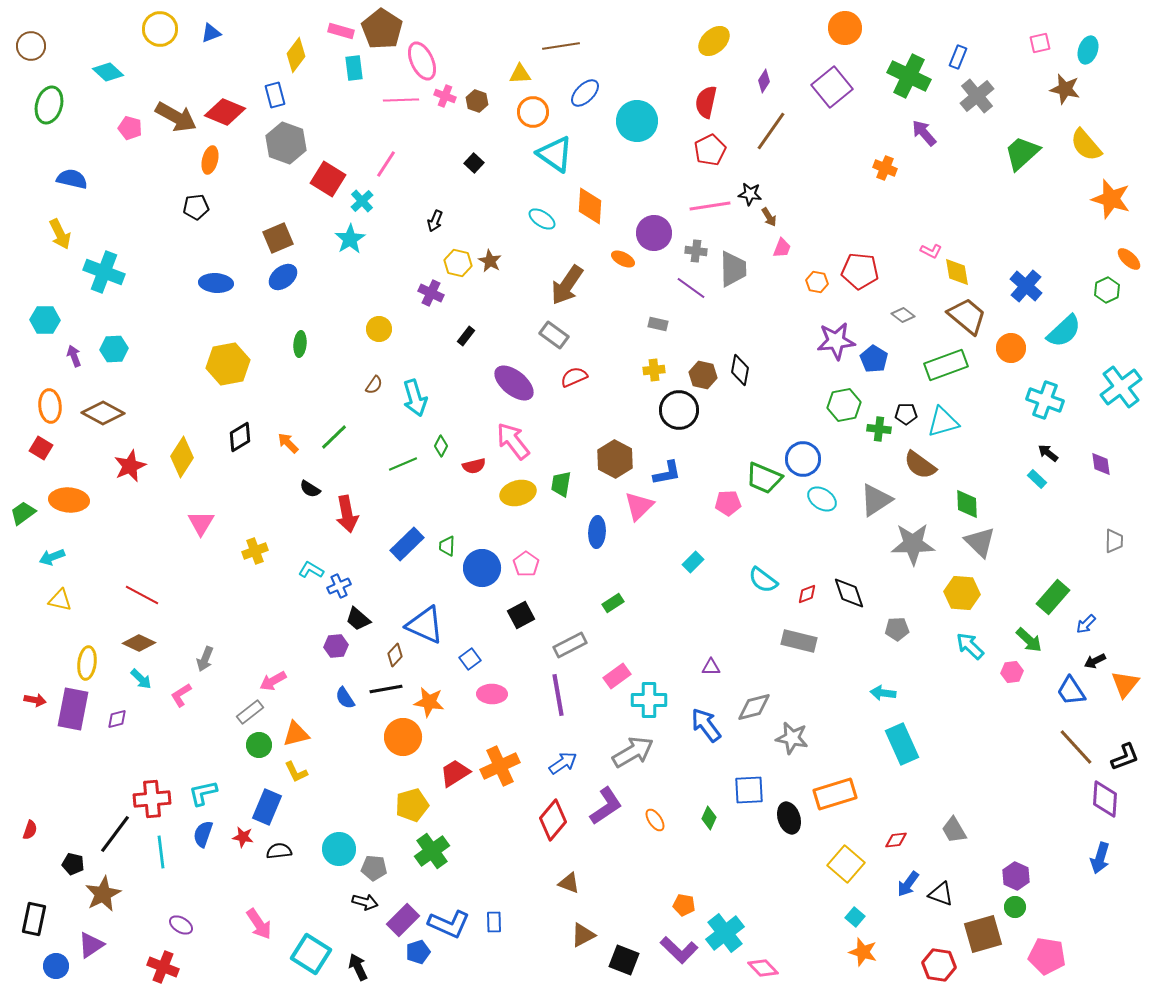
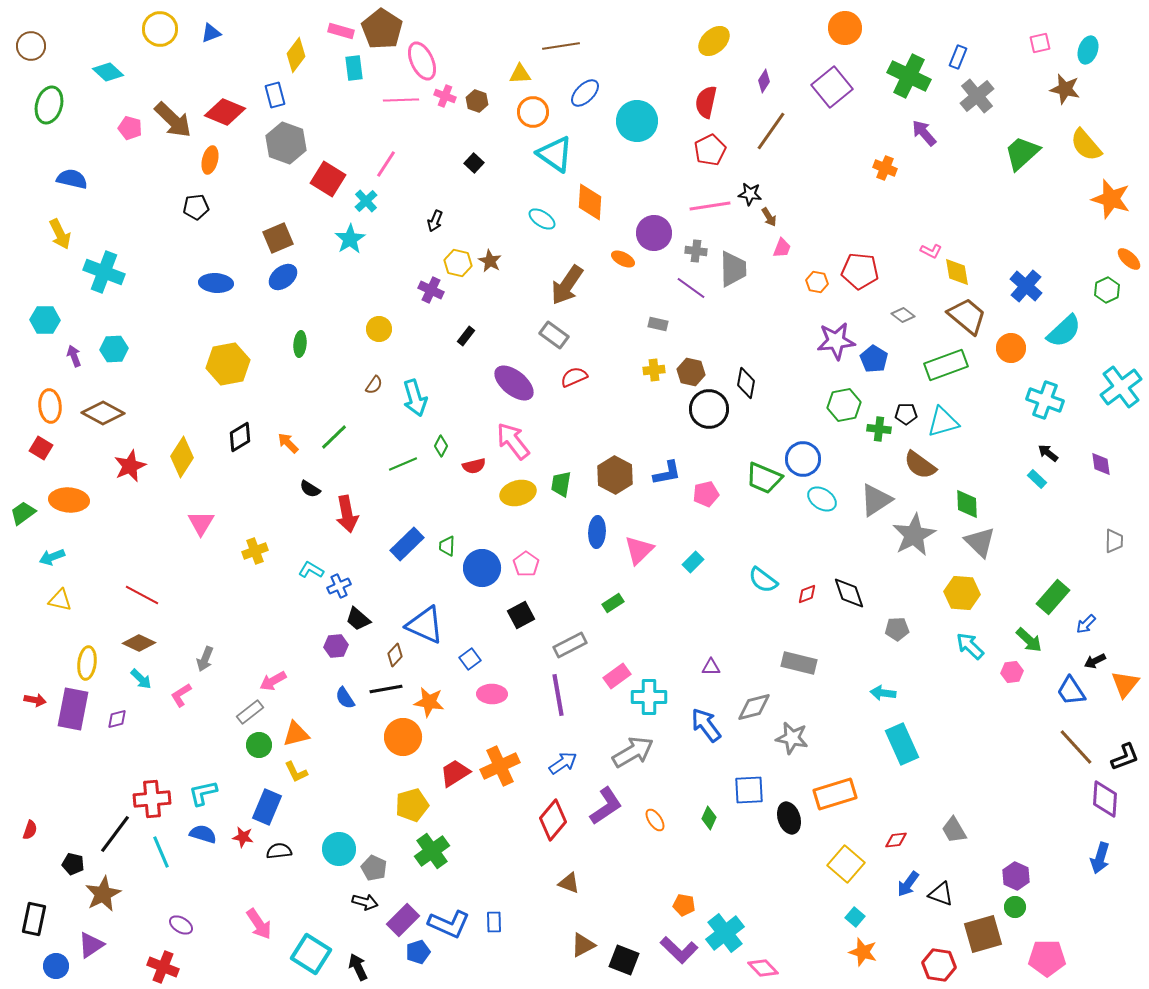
brown arrow at (176, 117): moved 3 px left, 3 px down; rotated 15 degrees clockwise
cyan cross at (362, 201): moved 4 px right
orange diamond at (590, 206): moved 4 px up
purple cross at (431, 293): moved 3 px up
black diamond at (740, 370): moved 6 px right, 13 px down
brown hexagon at (703, 375): moved 12 px left, 3 px up
black circle at (679, 410): moved 30 px right, 1 px up
brown hexagon at (615, 459): moved 16 px down
pink pentagon at (728, 503): moved 22 px left, 9 px up; rotated 10 degrees counterclockwise
pink triangle at (639, 506): moved 44 px down
gray star at (913, 544): moved 1 px right, 9 px up; rotated 27 degrees counterclockwise
gray rectangle at (799, 641): moved 22 px down
cyan cross at (649, 700): moved 3 px up
blue semicircle at (203, 834): rotated 88 degrees clockwise
cyan line at (161, 852): rotated 16 degrees counterclockwise
gray pentagon at (374, 868): rotated 20 degrees clockwise
brown triangle at (583, 935): moved 10 px down
pink pentagon at (1047, 956): moved 2 px down; rotated 9 degrees counterclockwise
